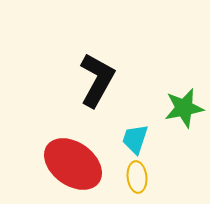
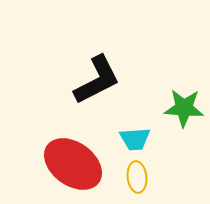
black L-shape: rotated 34 degrees clockwise
green star: rotated 15 degrees clockwise
cyan trapezoid: rotated 112 degrees counterclockwise
